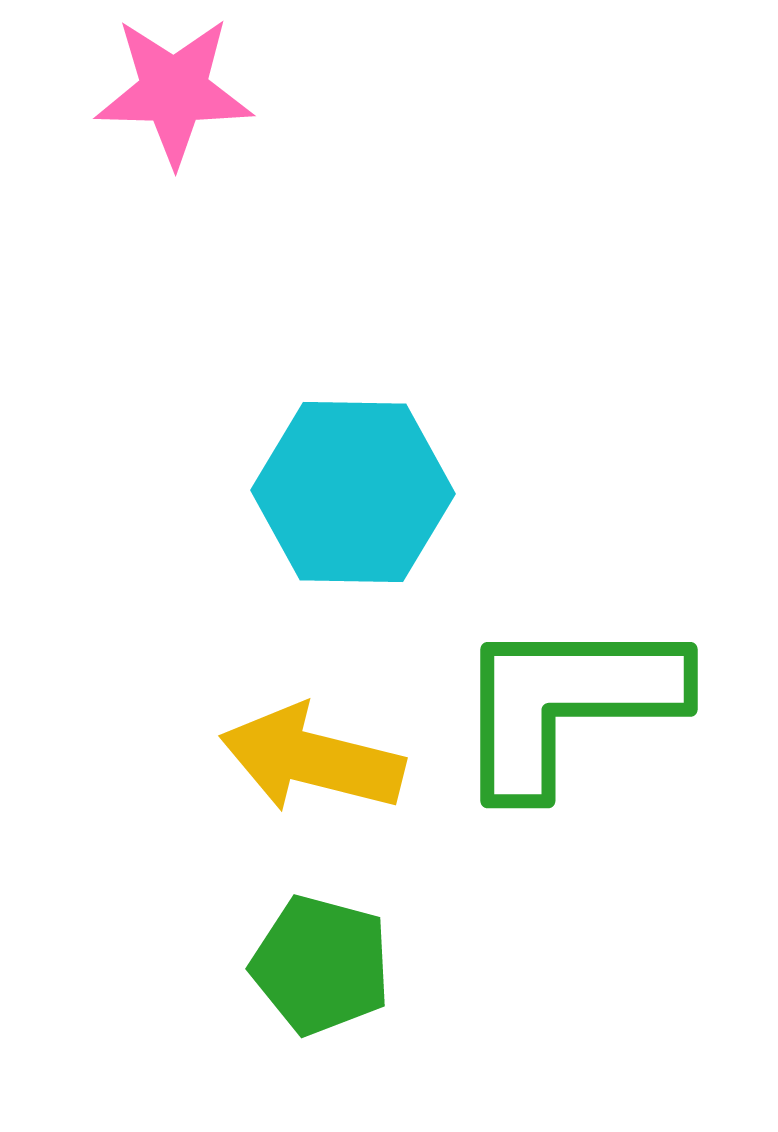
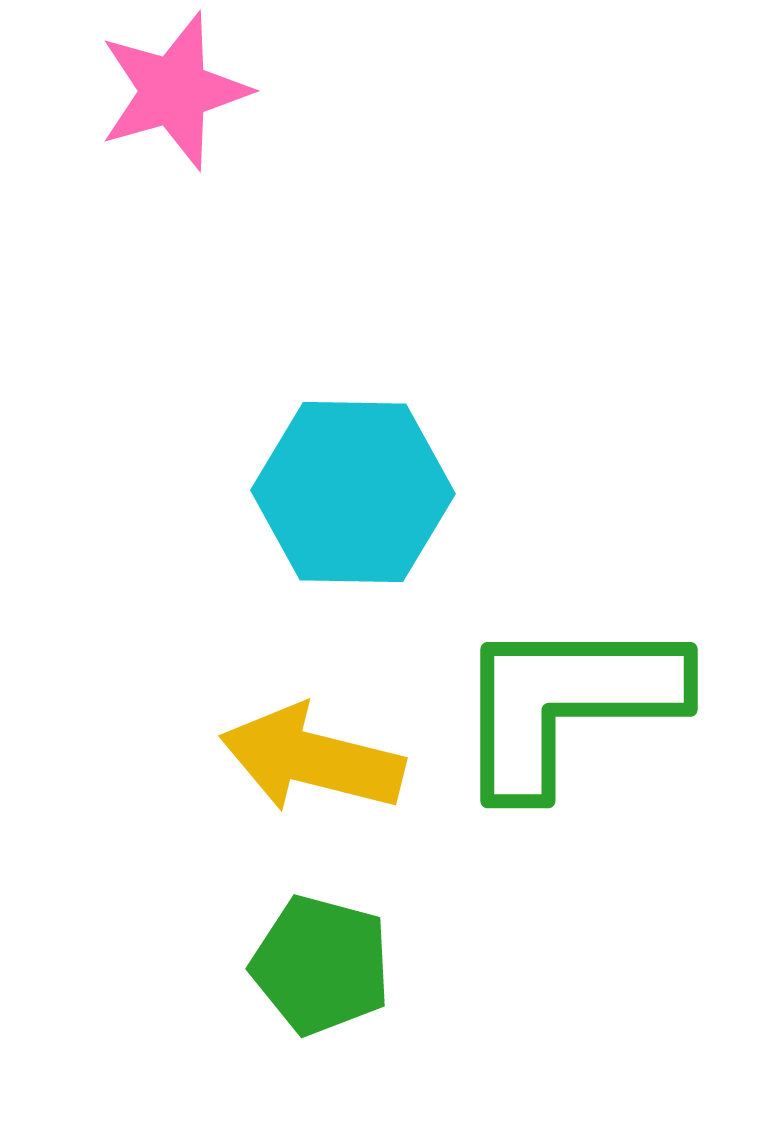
pink star: rotated 17 degrees counterclockwise
